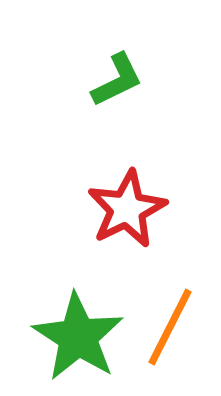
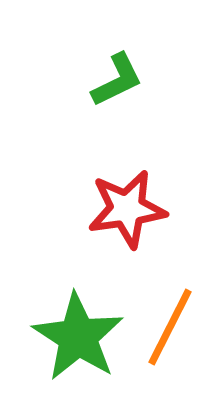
red star: rotated 18 degrees clockwise
